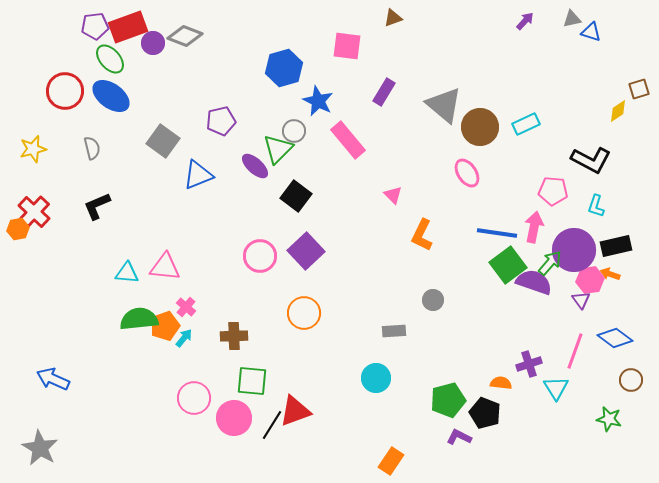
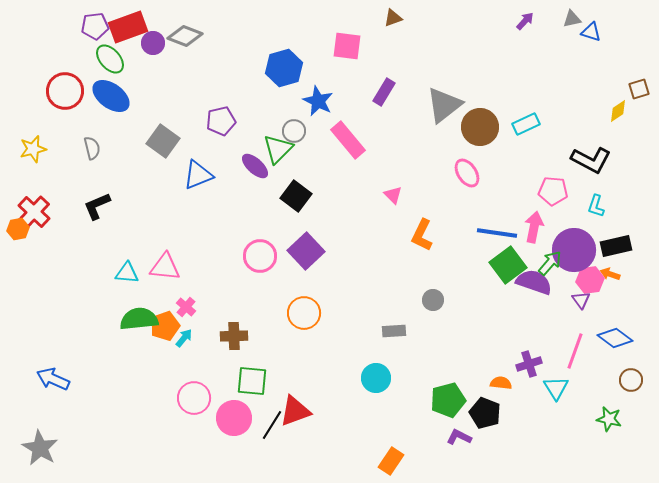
gray triangle at (444, 105): rotated 42 degrees clockwise
